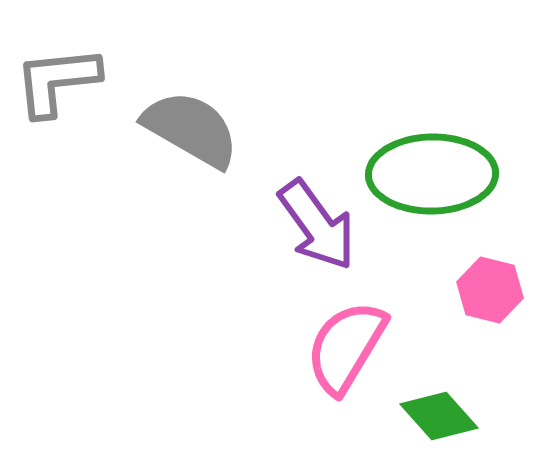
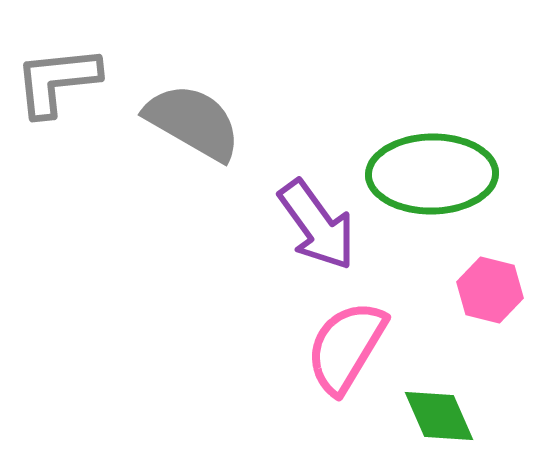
gray semicircle: moved 2 px right, 7 px up
green diamond: rotated 18 degrees clockwise
